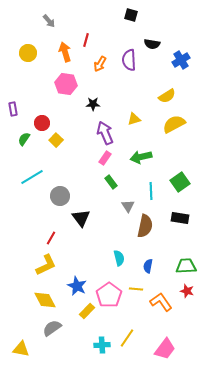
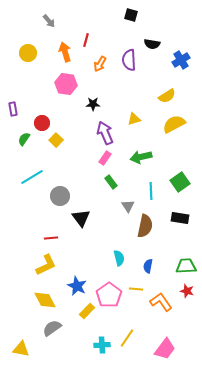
red line at (51, 238): rotated 56 degrees clockwise
